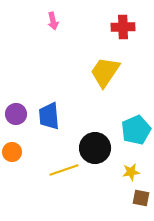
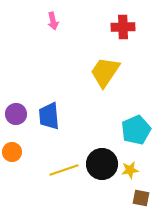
black circle: moved 7 px right, 16 px down
yellow star: moved 1 px left, 2 px up
